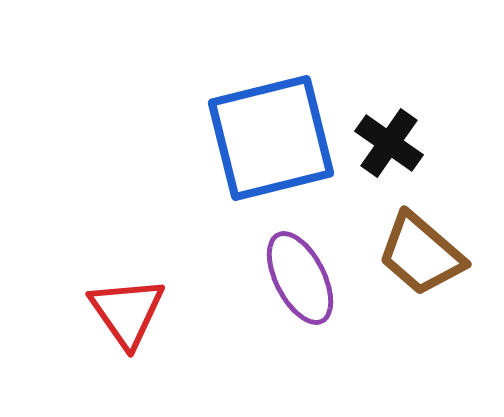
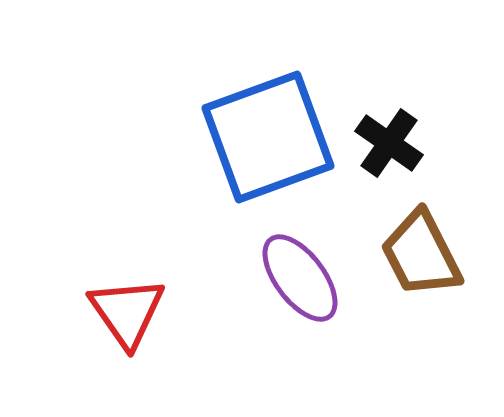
blue square: moved 3 px left, 1 px up; rotated 6 degrees counterclockwise
brown trapezoid: rotated 22 degrees clockwise
purple ellipse: rotated 10 degrees counterclockwise
